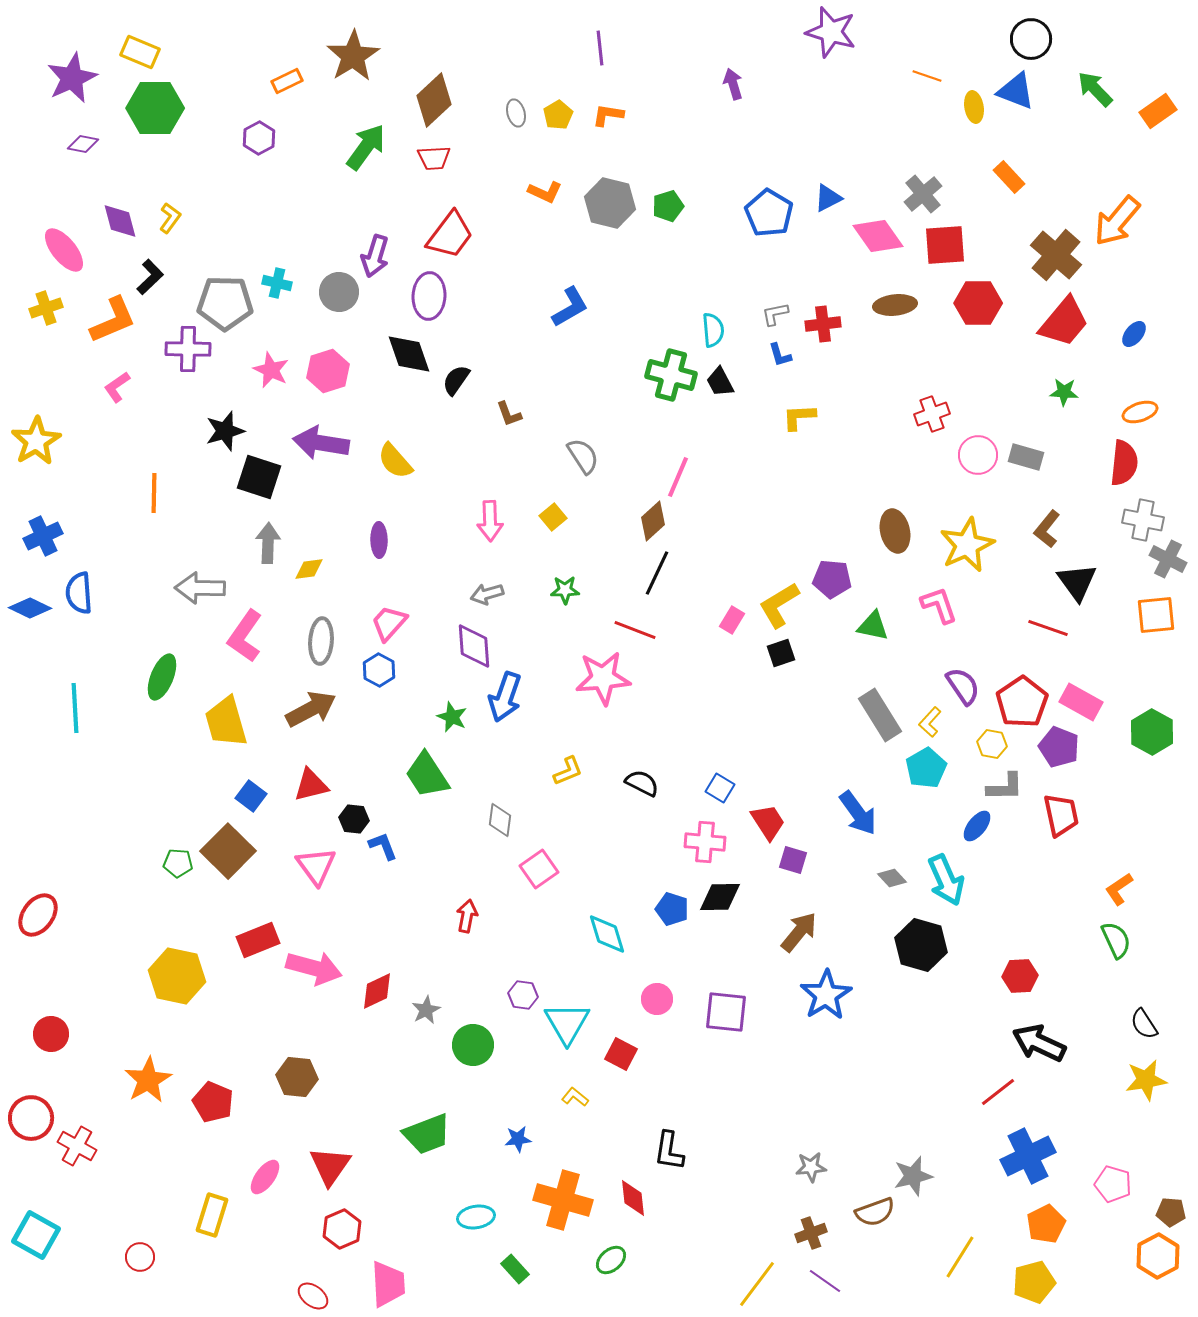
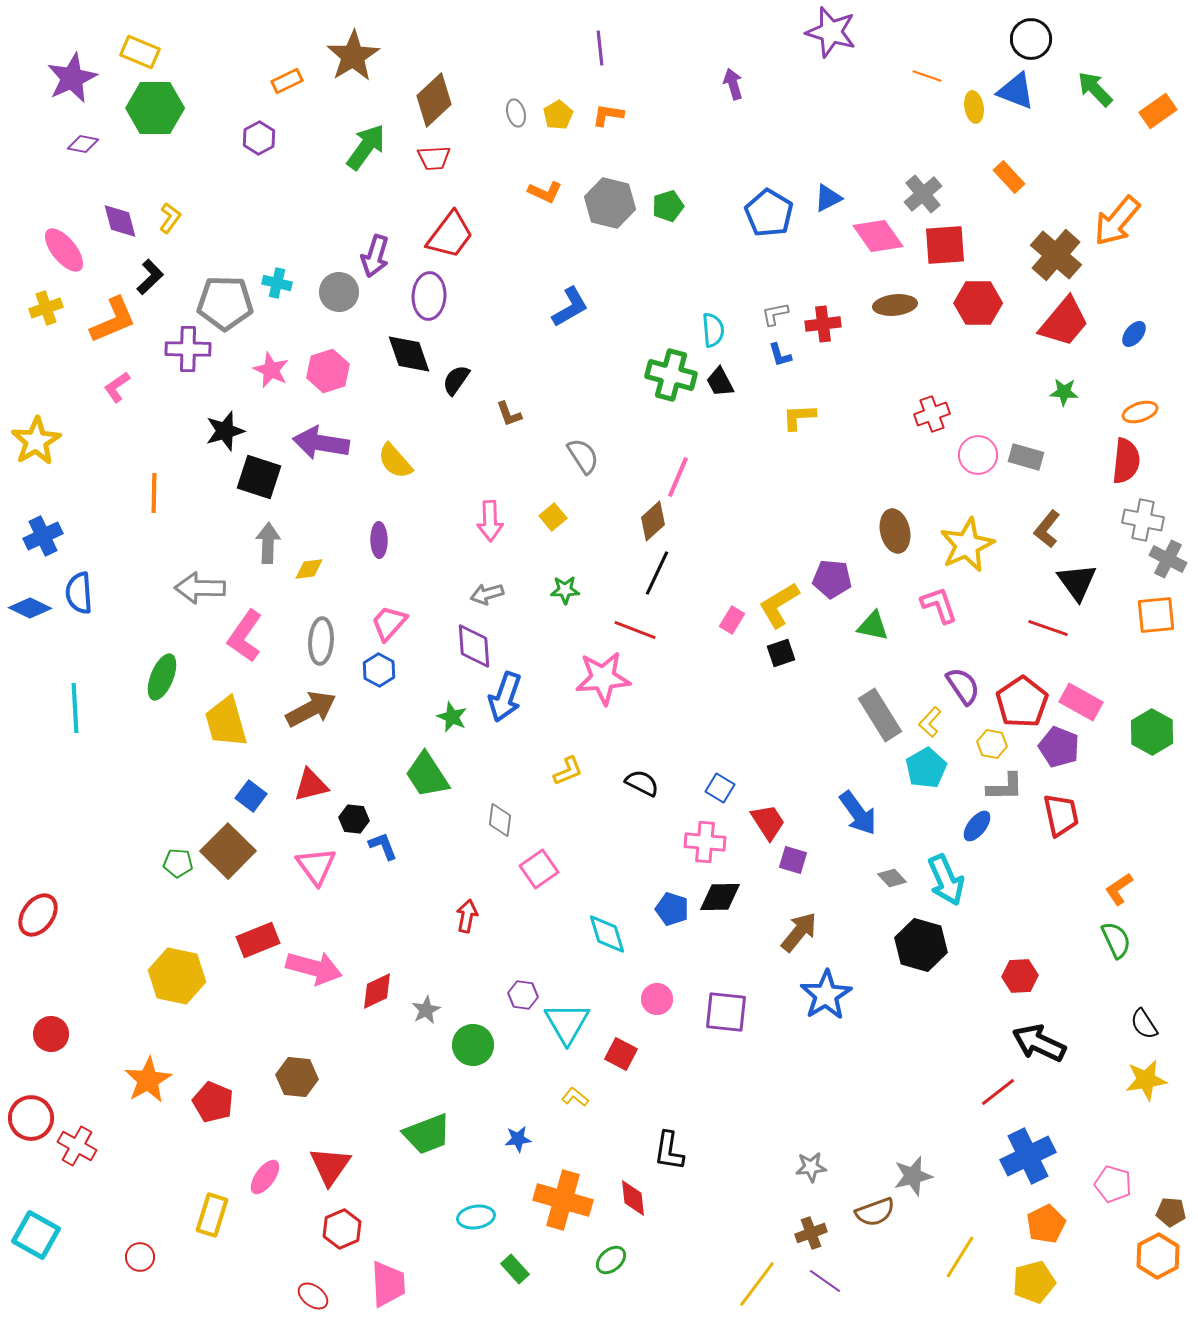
red semicircle at (1124, 463): moved 2 px right, 2 px up
